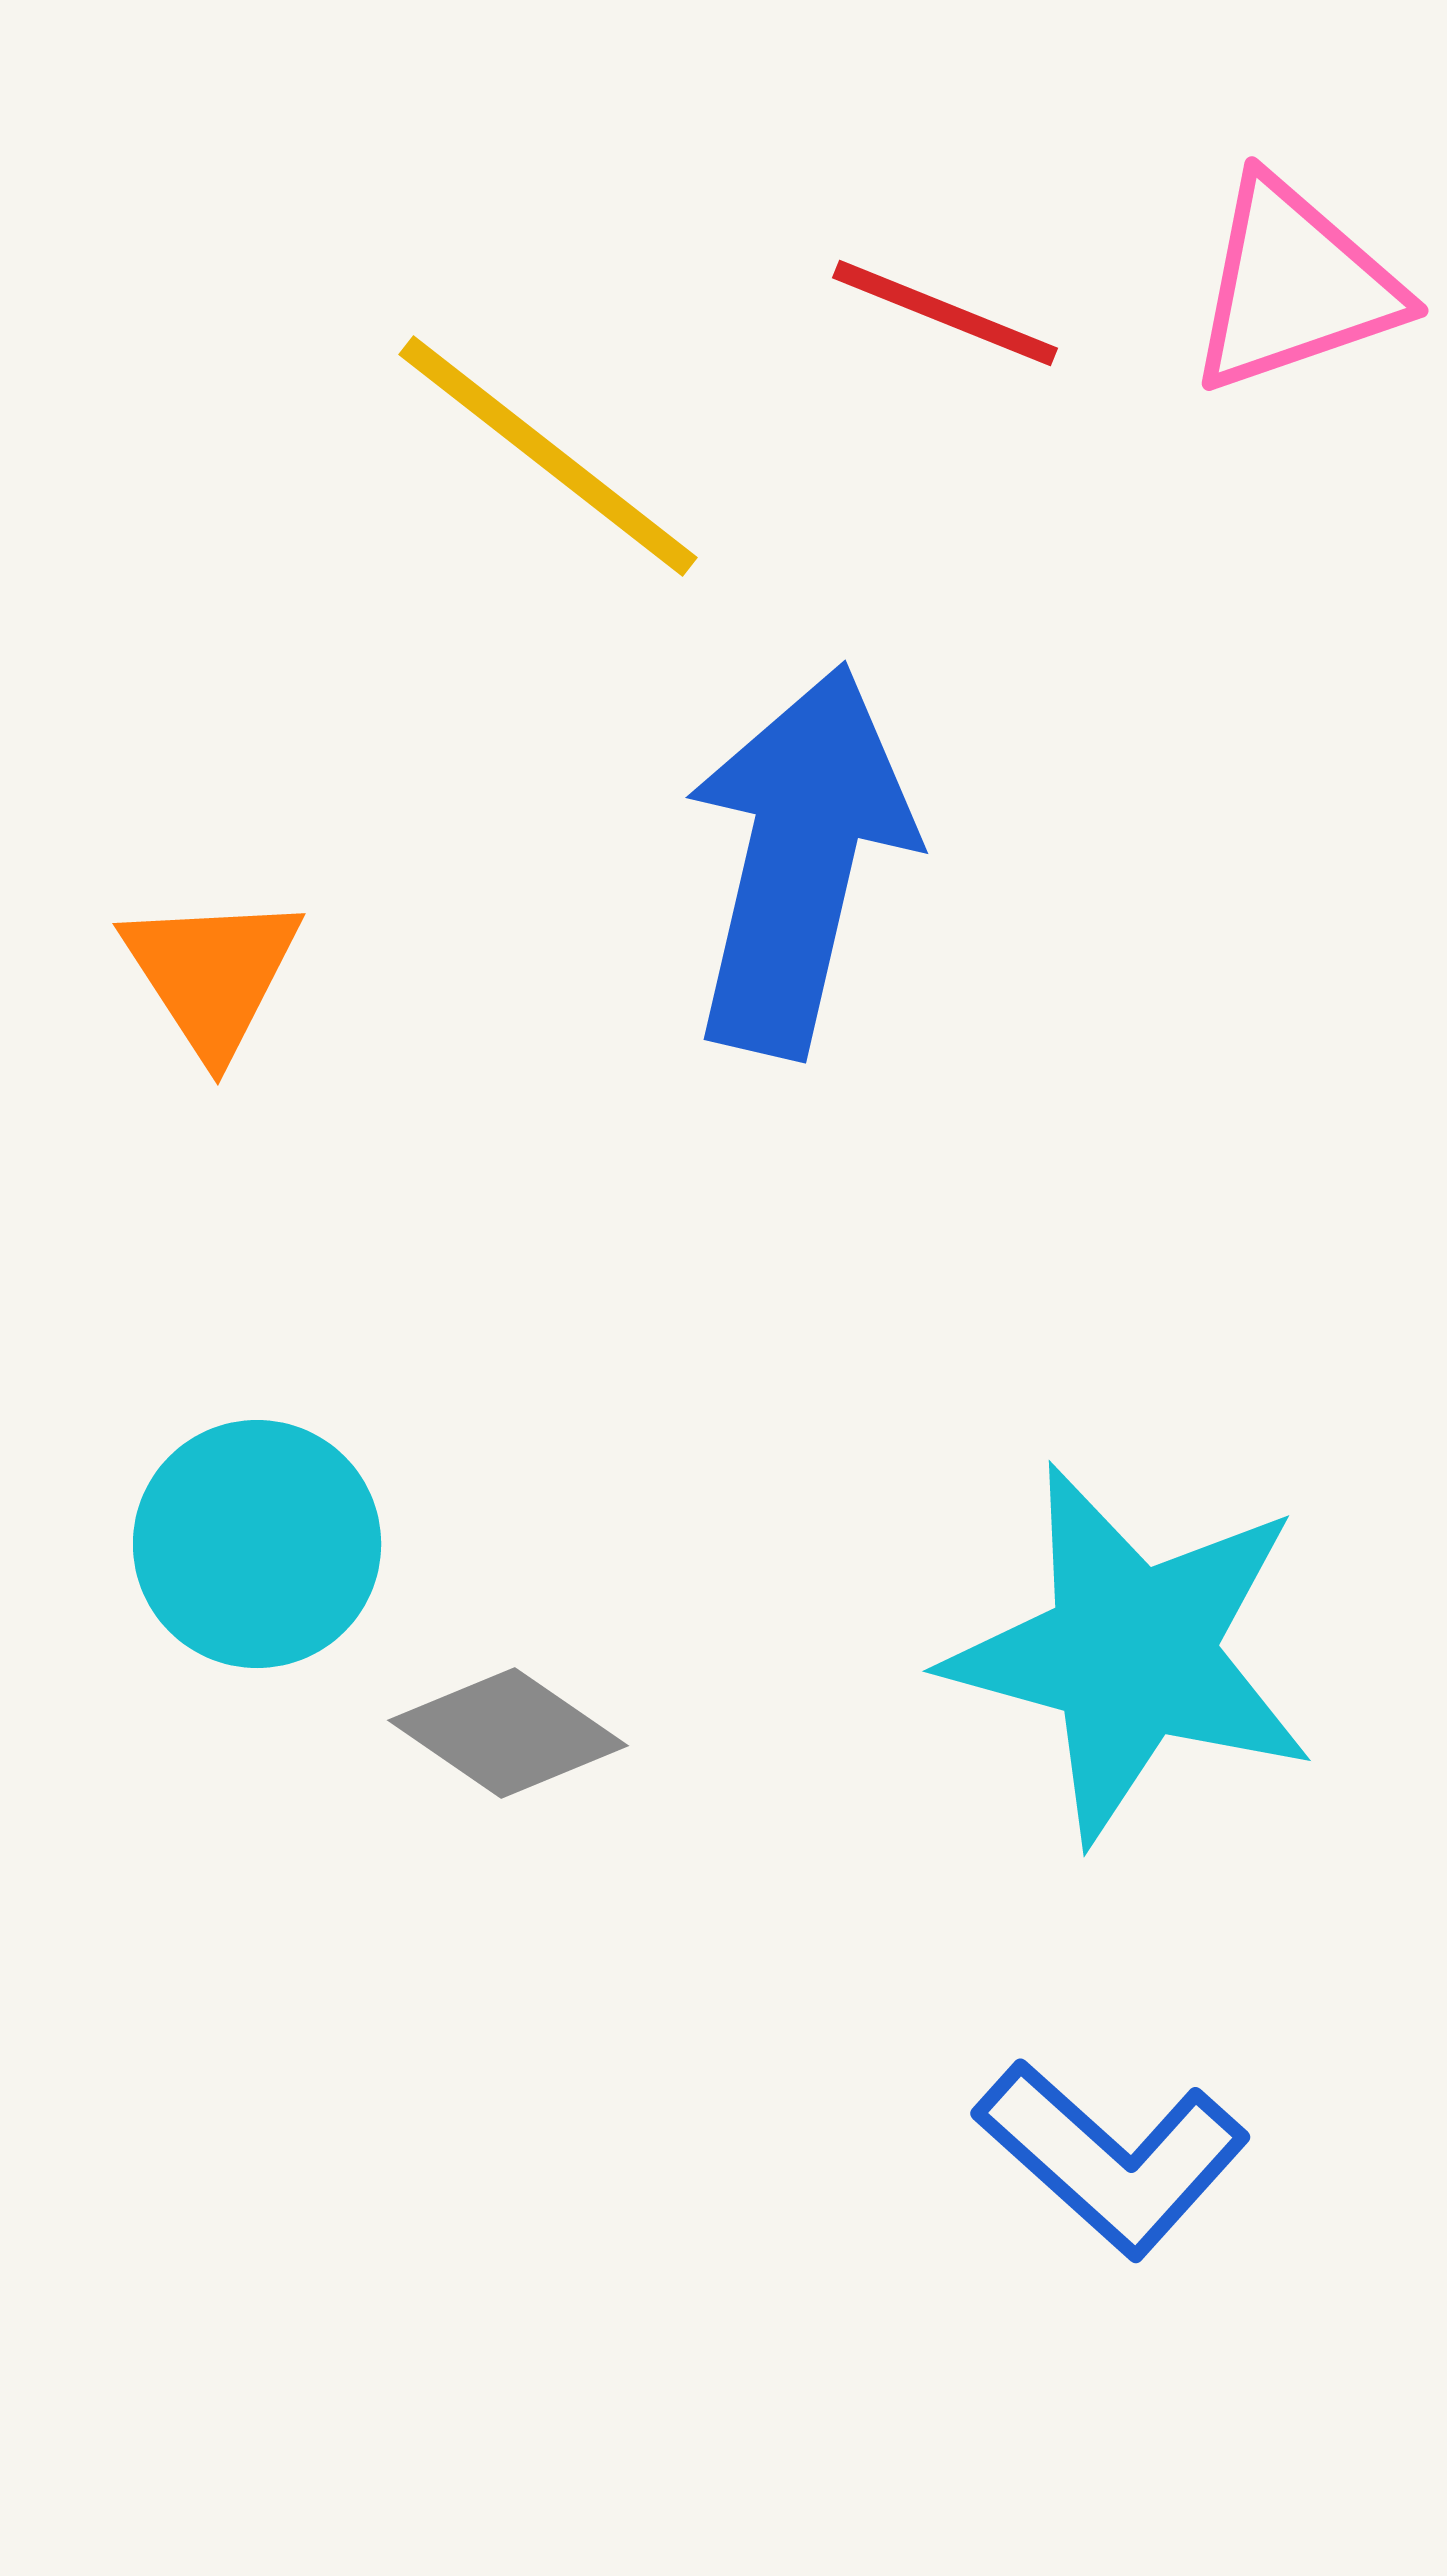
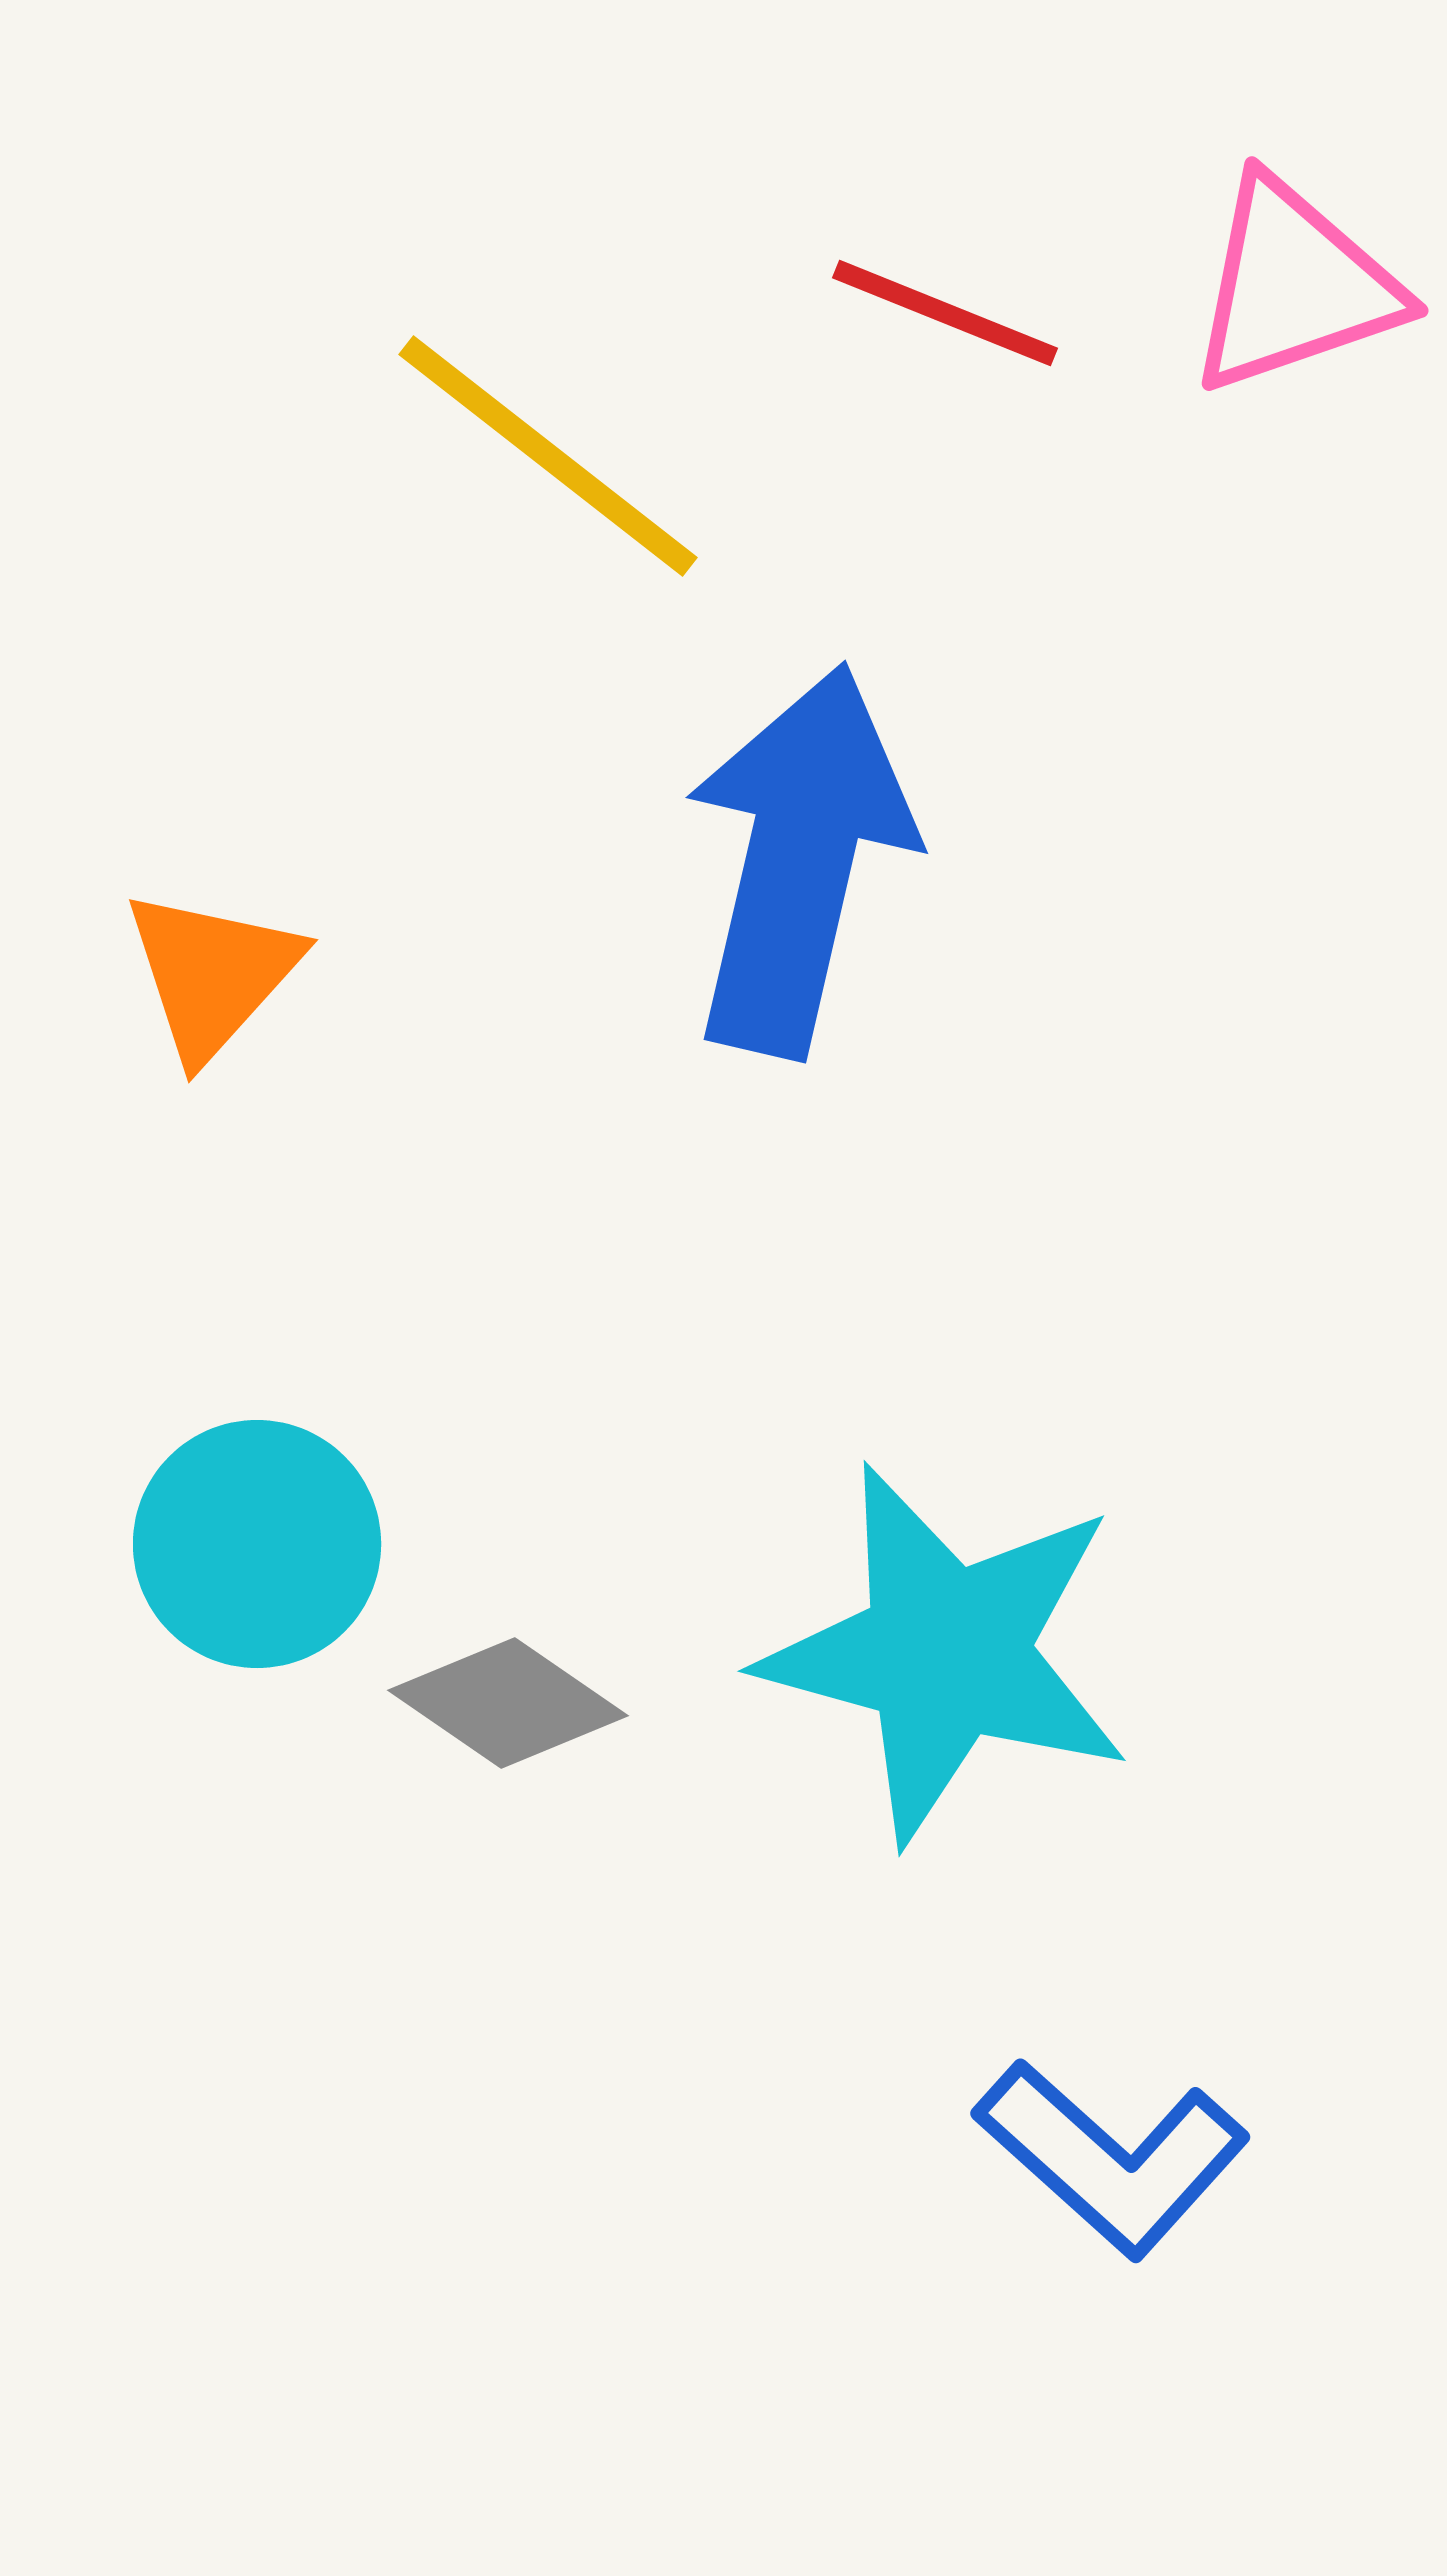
orange triangle: rotated 15 degrees clockwise
cyan star: moved 185 px left
gray diamond: moved 30 px up
